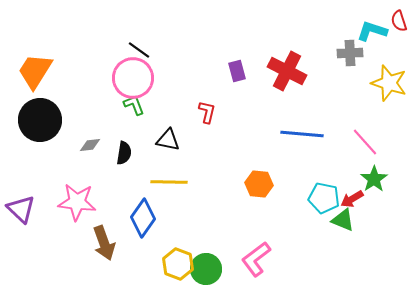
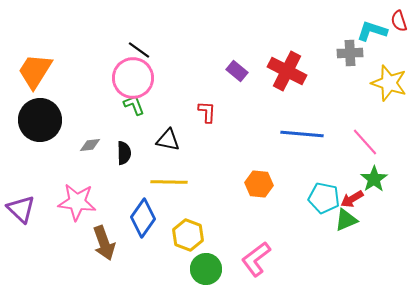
purple rectangle: rotated 35 degrees counterclockwise
red L-shape: rotated 10 degrees counterclockwise
black semicircle: rotated 10 degrees counterclockwise
green triangle: moved 3 px right; rotated 45 degrees counterclockwise
yellow hexagon: moved 10 px right, 29 px up
